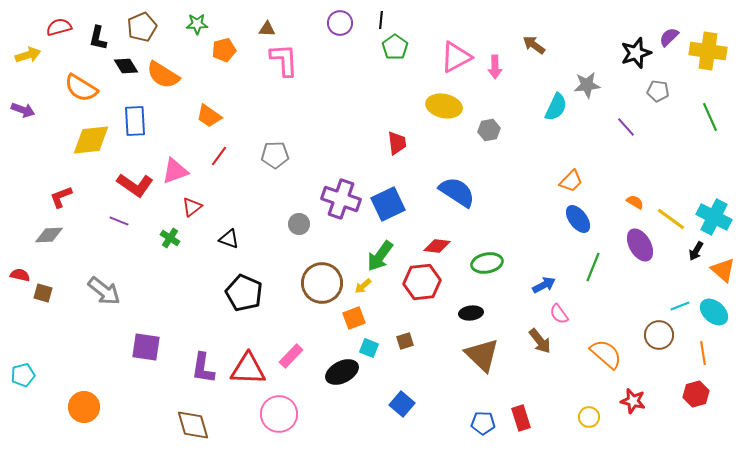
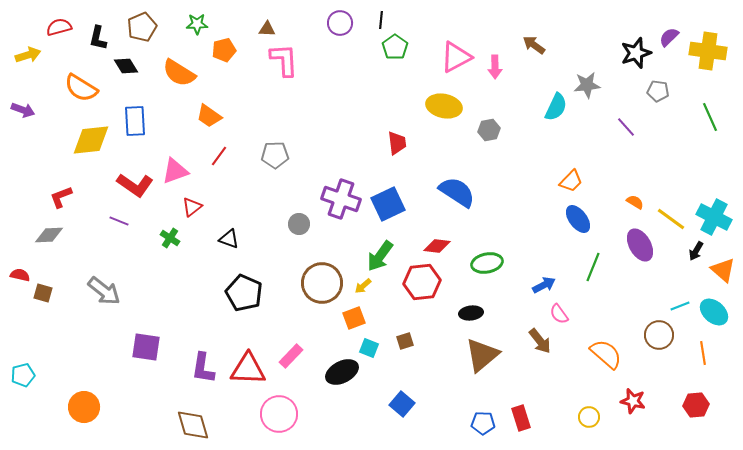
orange semicircle at (163, 75): moved 16 px right, 2 px up
brown triangle at (482, 355): rotated 36 degrees clockwise
red hexagon at (696, 394): moved 11 px down; rotated 10 degrees clockwise
